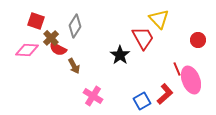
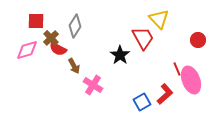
red square: rotated 18 degrees counterclockwise
pink diamond: rotated 20 degrees counterclockwise
pink cross: moved 11 px up
blue square: moved 1 px down
